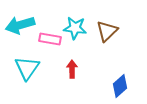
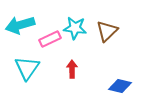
pink rectangle: rotated 35 degrees counterclockwise
blue diamond: rotated 55 degrees clockwise
